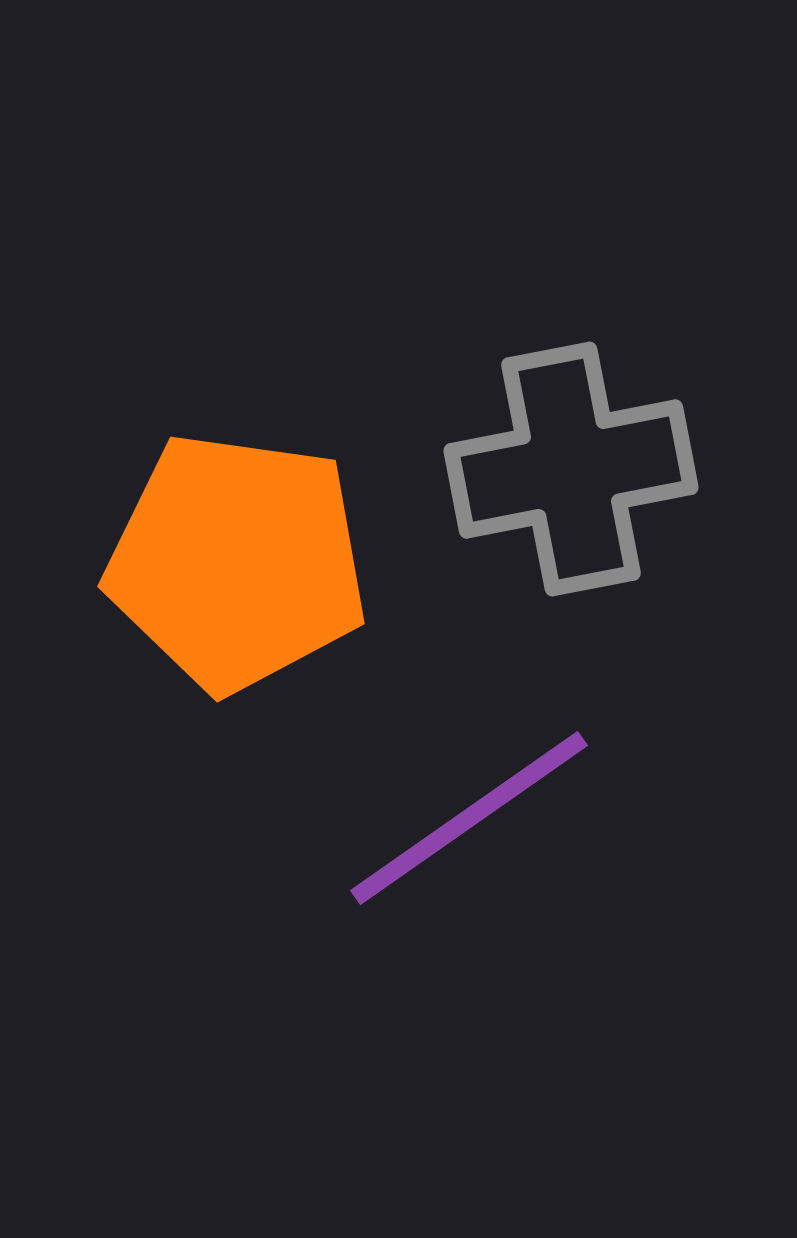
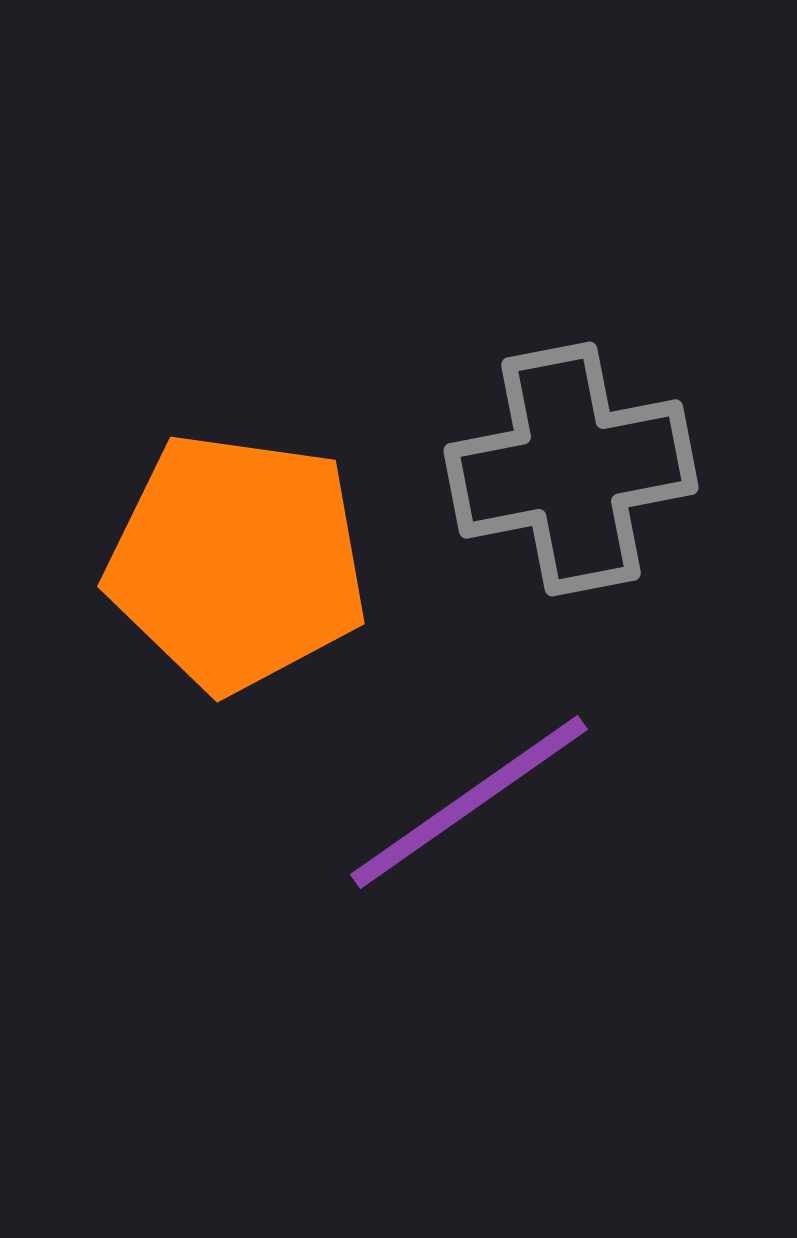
purple line: moved 16 px up
